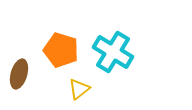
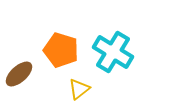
brown ellipse: rotated 32 degrees clockwise
